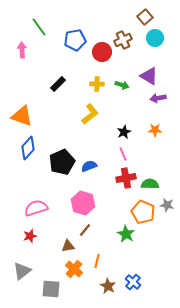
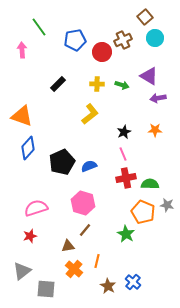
gray square: moved 5 px left
